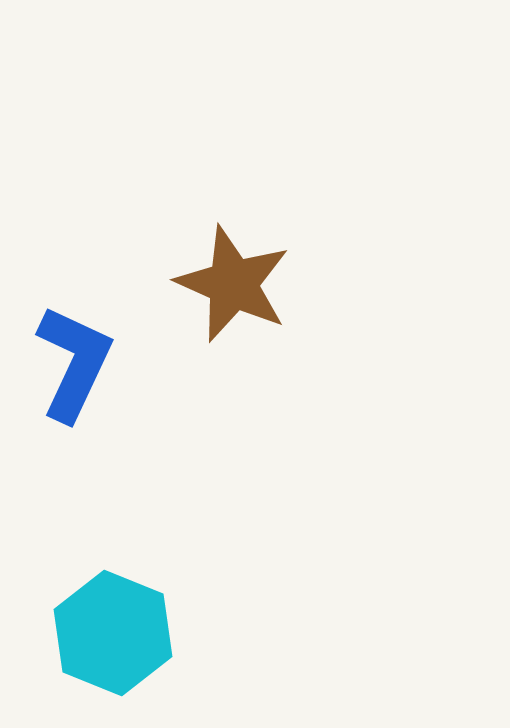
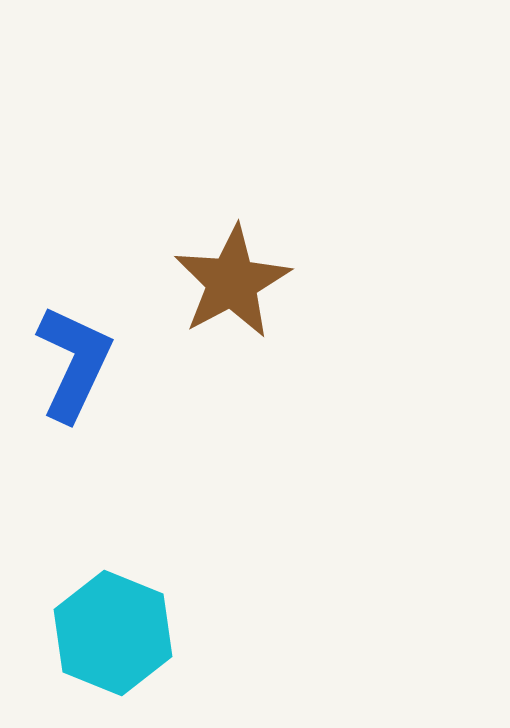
brown star: moved 1 px left, 2 px up; rotated 20 degrees clockwise
